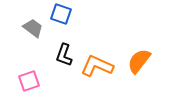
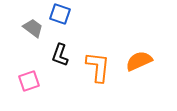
blue square: moved 1 px left
black L-shape: moved 4 px left
orange semicircle: rotated 28 degrees clockwise
orange L-shape: moved 1 px right, 1 px down; rotated 72 degrees clockwise
